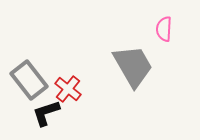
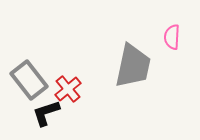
pink semicircle: moved 8 px right, 8 px down
gray trapezoid: rotated 42 degrees clockwise
red cross: rotated 12 degrees clockwise
